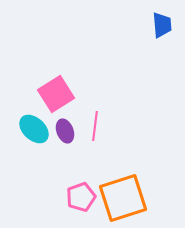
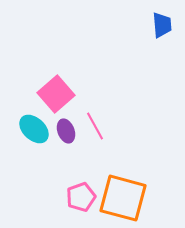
pink square: rotated 9 degrees counterclockwise
pink line: rotated 36 degrees counterclockwise
purple ellipse: moved 1 px right
orange square: rotated 33 degrees clockwise
